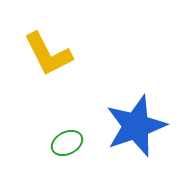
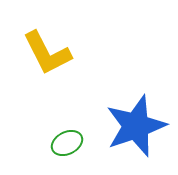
yellow L-shape: moved 1 px left, 1 px up
